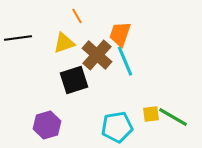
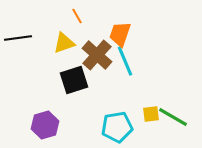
purple hexagon: moved 2 px left
